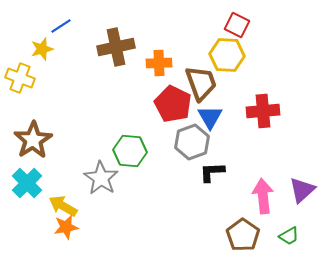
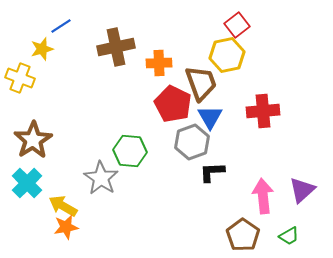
red square: rotated 25 degrees clockwise
yellow hexagon: rotated 16 degrees counterclockwise
